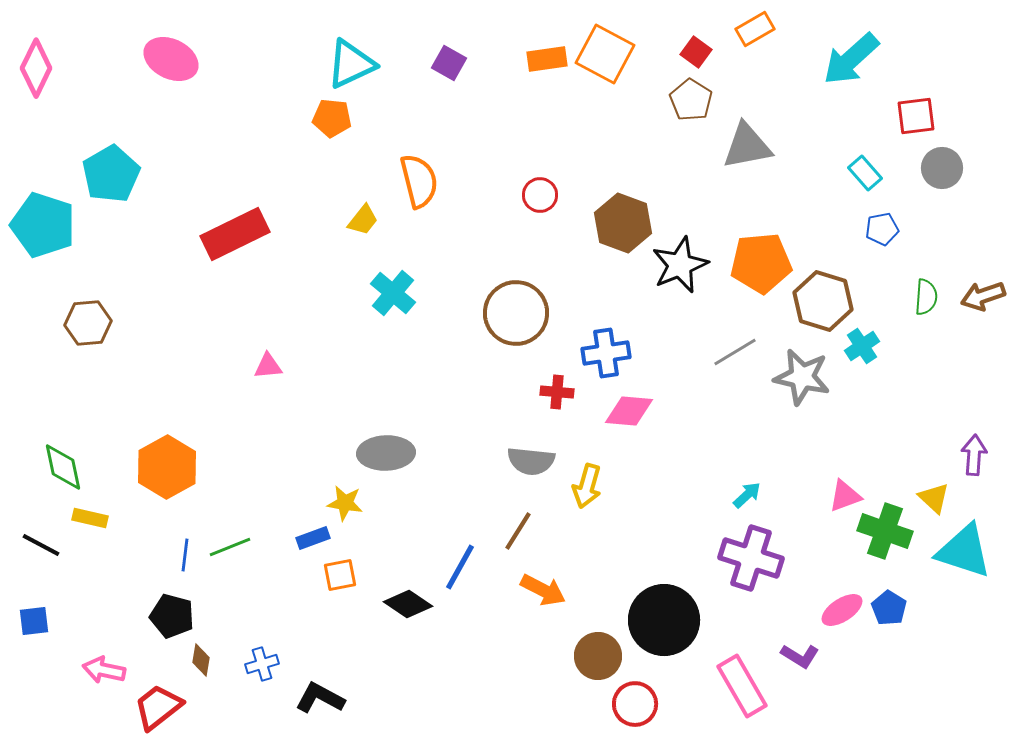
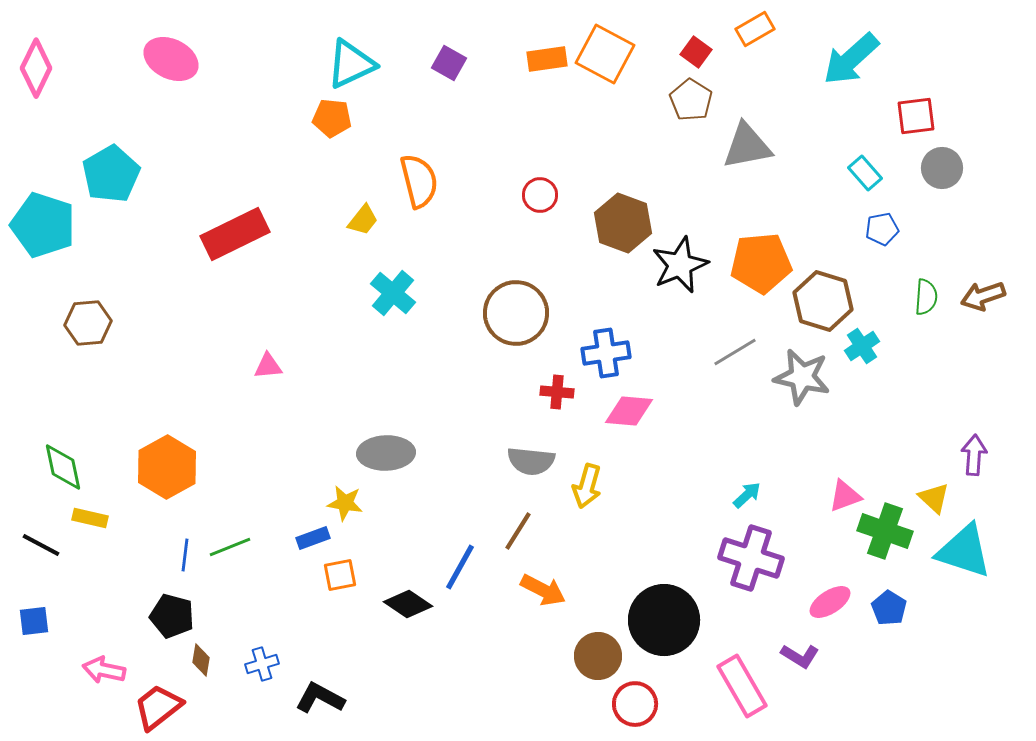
pink ellipse at (842, 610): moved 12 px left, 8 px up
